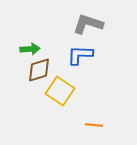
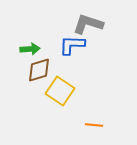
blue L-shape: moved 8 px left, 10 px up
